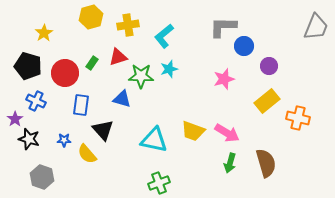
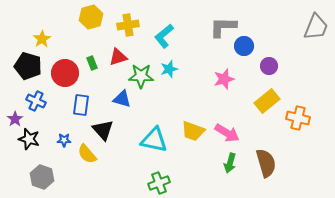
yellow star: moved 2 px left, 6 px down
green rectangle: rotated 56 degrees counterclockwise
